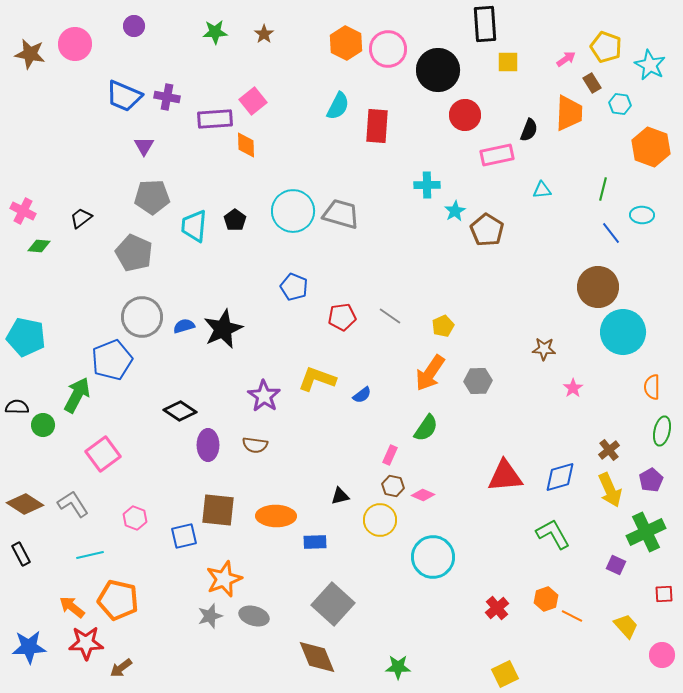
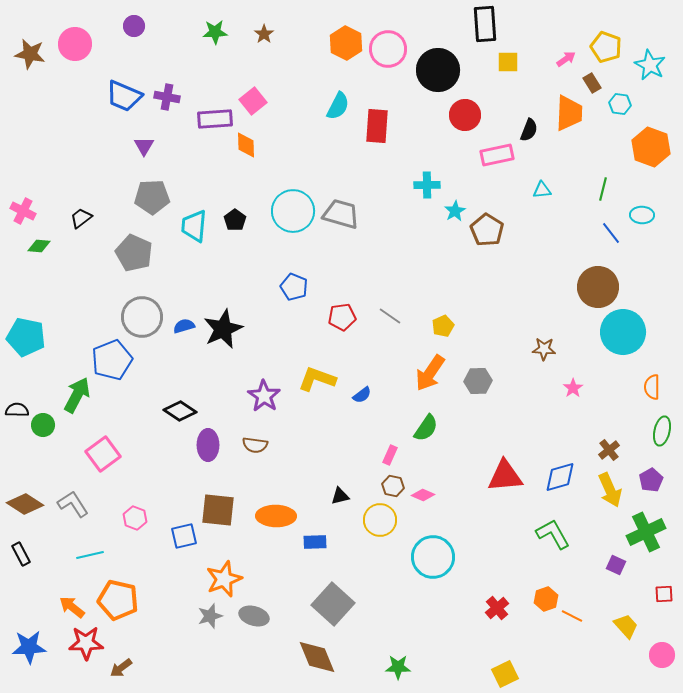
black semicircle at (17, 407): moved 3 px down
